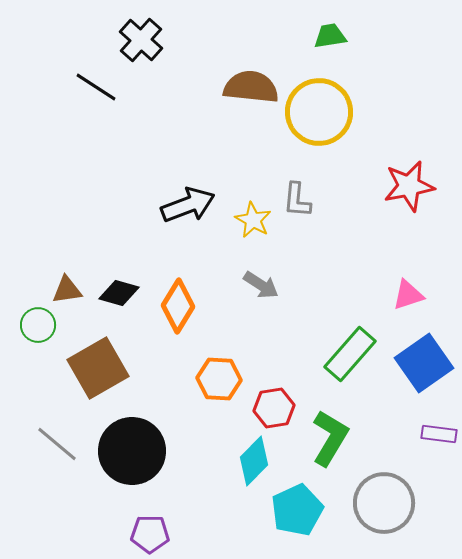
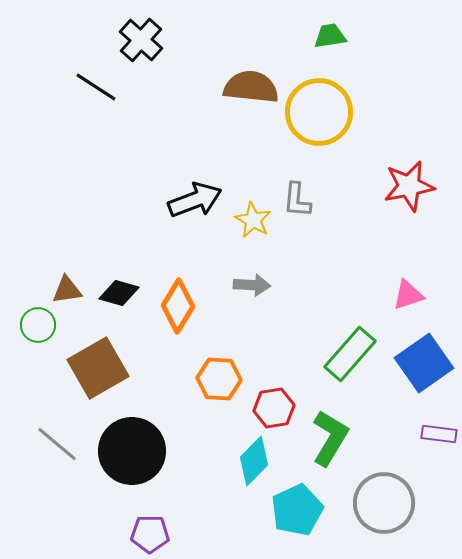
black arrow: moved 7 px right, 5 px up
gray arrow: moved 9 px left; rotated 30 degrees counterclockwise
